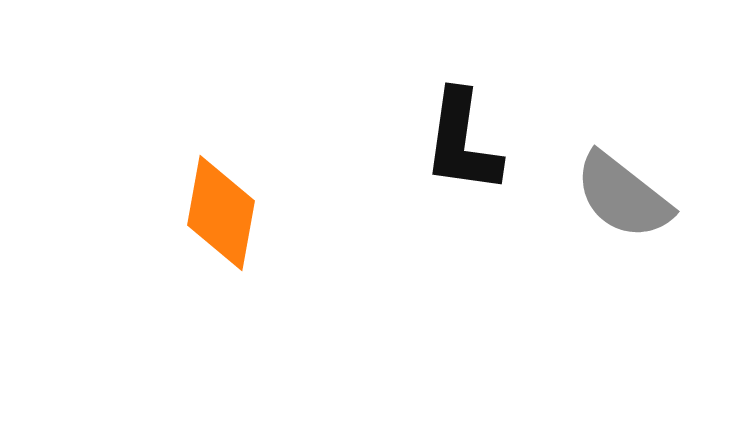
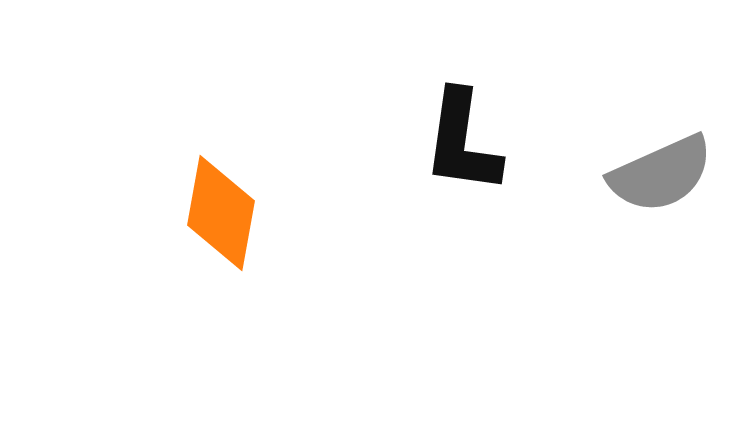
gray semicircle: moved 38 px right, 22 px up; rotated 62 degrees counterclockwise
